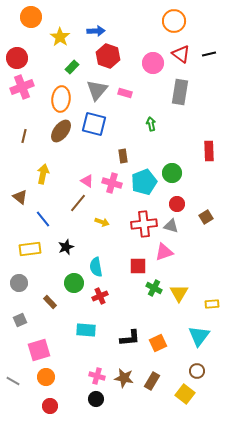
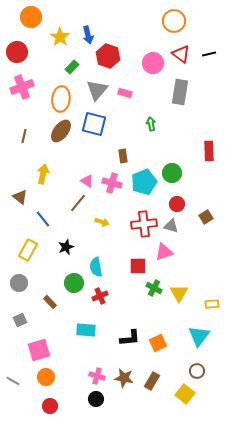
blue arrow at (96, 31): moved 8 px left, 4 px down; rotated 78 degrees clockwise
red circle at (17, 58): moved 6 px up
yellow rectangle at (30, 249): moved 2 px left, 1 px down; rotated 55 degrees counterclockwise
